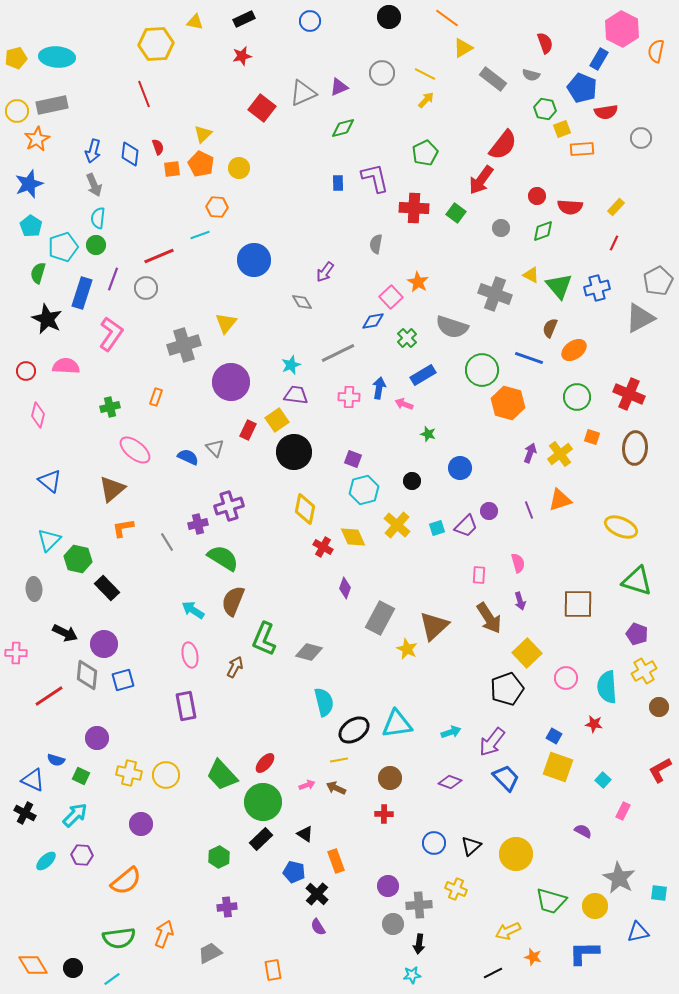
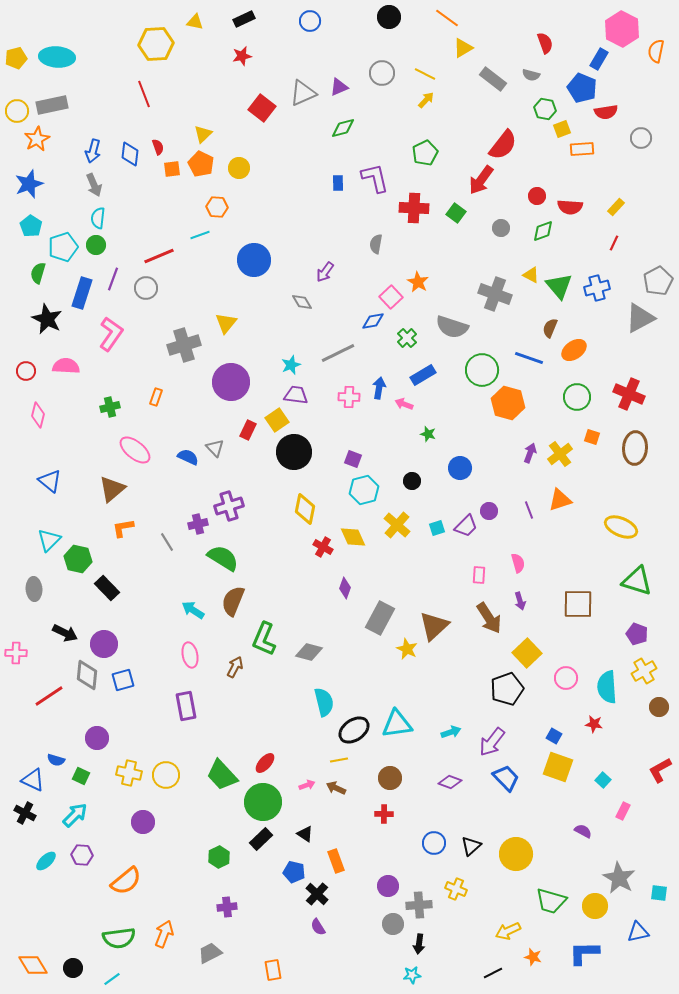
purple circle at (141, 824): moved 2 px right, 2 px up
